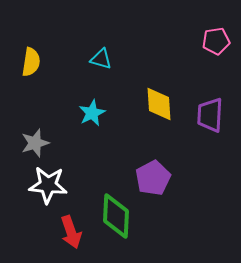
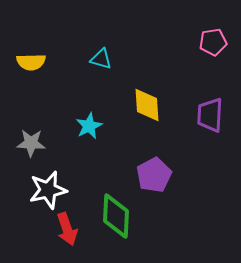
pink pentagon: moved 3 px left, 1 px down
yellow semicircle: rotated 80 degrees clockwise
yellow diamond: moved 12 px left, 1 px down
cyan star: moved 3 px left, 13 px down
gray star: moved 4 px left; rotated 20 degrees clockwise
purple pentagon: moved 1 px right, 3 px up
white star: moved 5 px down; rotated 18 degrees counterclockwise
red arrow: moved 4 px left, 3 px up
